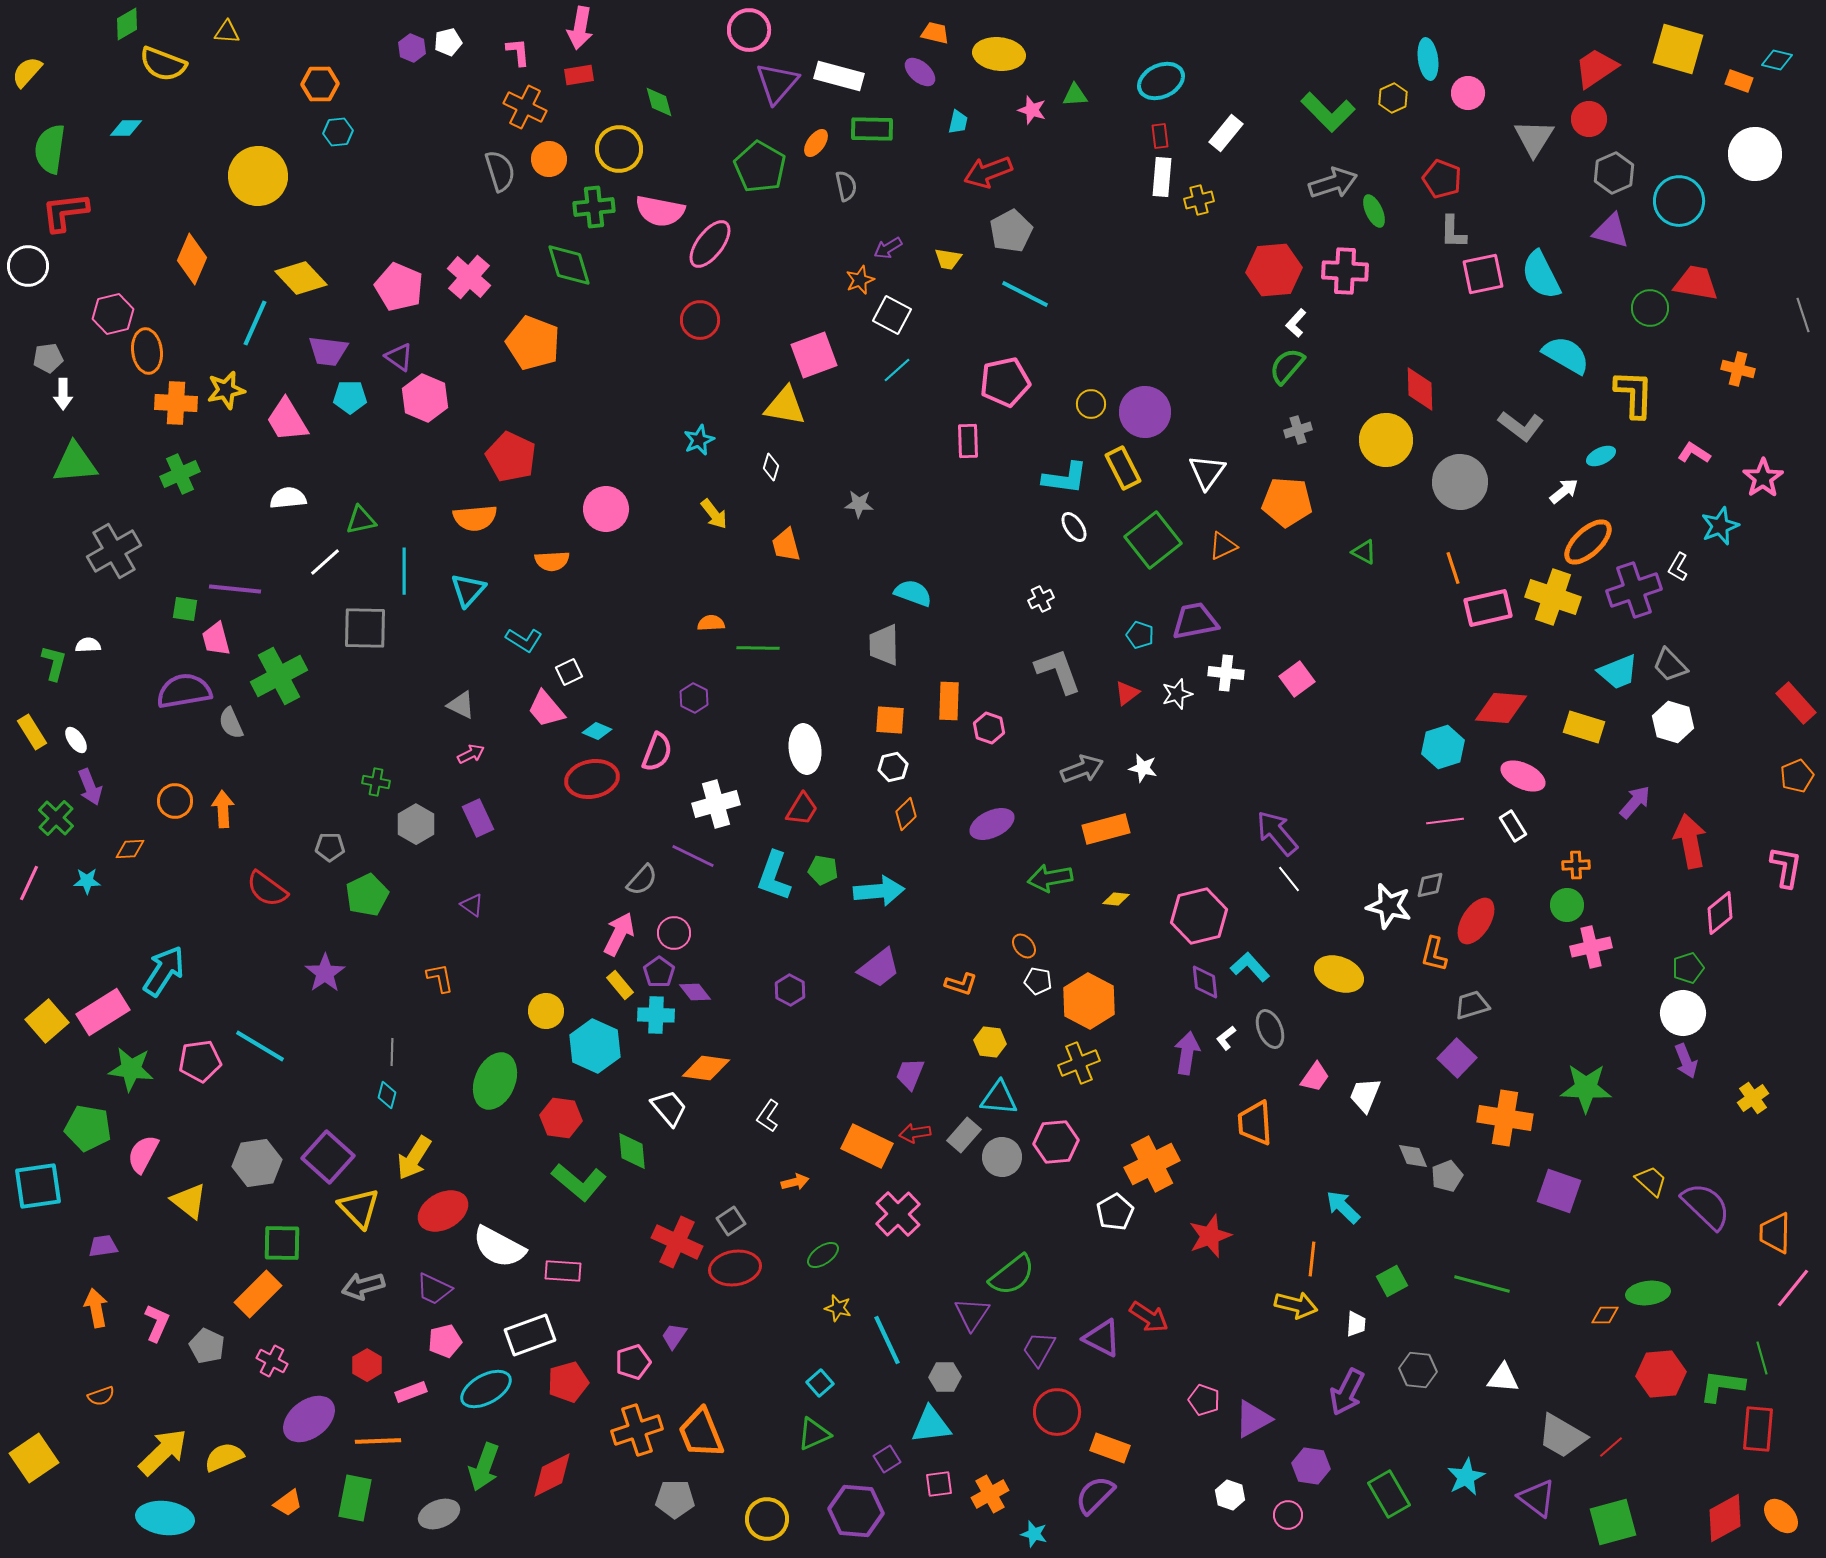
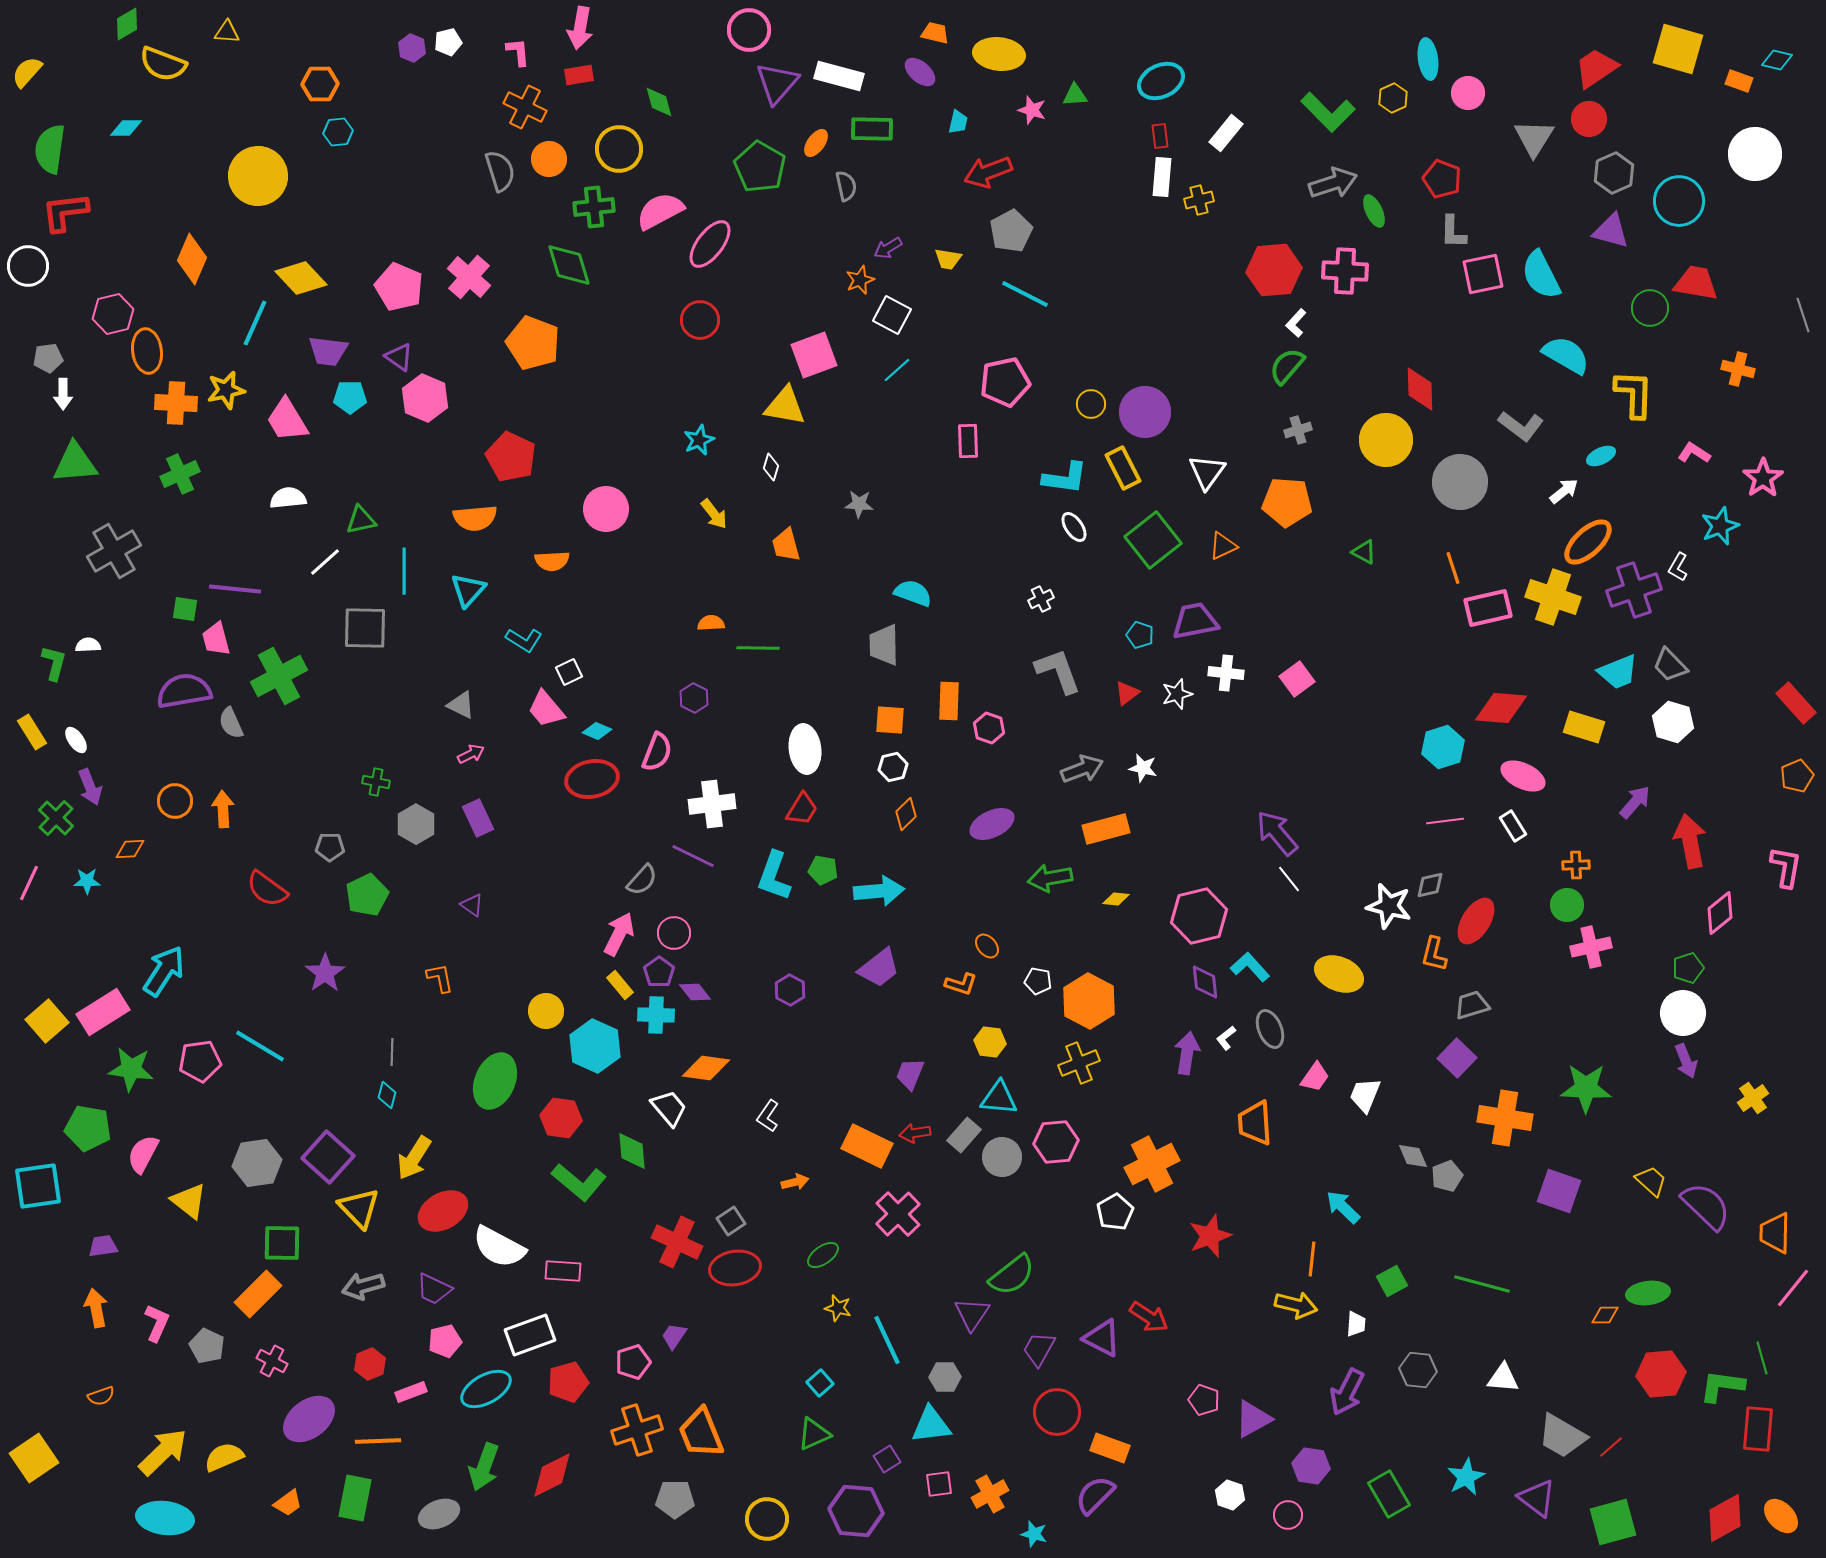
pink semicircle at (660, 211): rotated 141 degrees clockwise
white cross at (716, 804): moved 4 px left; rotated 9 degrees clockwise
orange ellipse at (1024, 946): moved 37 px left
red hexagon at (367, 1365): moved 3 px right, 1 px up; rotated 8 degrees clockwise
